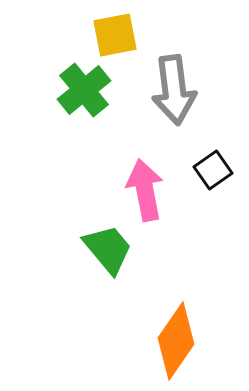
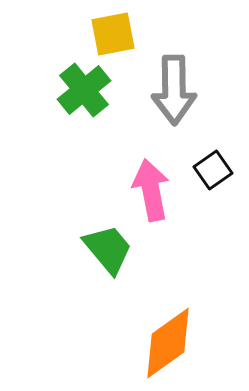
yellow square: moved 2 px left, 1 px up
gray arrow: rotated 6 degrees clockwise
pink arrow: moved 6 px right
orange diamond: moved 8 px left, 2 px down; rotated 20 degrees clockwise
